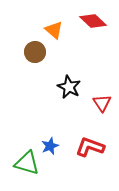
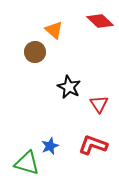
red diamond: moved 7 px right
red triangle: moved 3 px left, 1 px down
red L-shape: moved 3 px right, 2 px up
